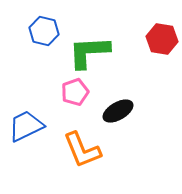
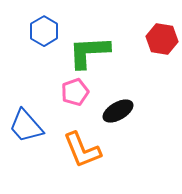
blue hexagon: rotated 16 degrees clockwise
blue trapezoid: rotated 105 degrees counterclockwise
